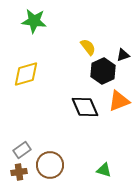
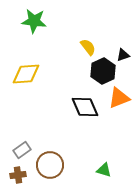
yellow diamond: rotated 12 degrees clockwise
orange triangle: moved 3 px up
brown cross: moved 1 px left, 3 px down
